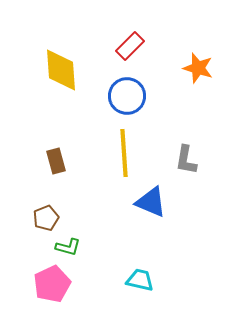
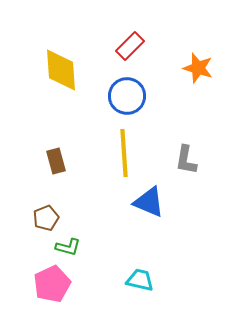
blue triangle: moved 2 px left
